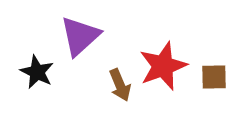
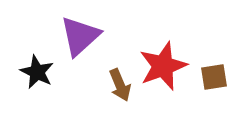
brown square: rotated 8 degrees counterclockwise
